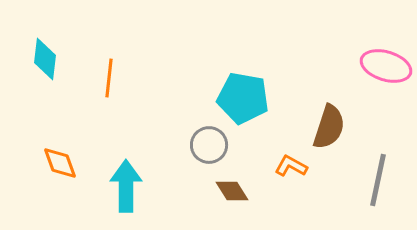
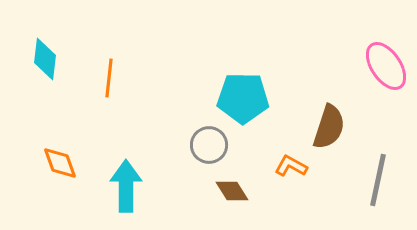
pink ellipse: rotated 39 degrees clockwise
cyan pentagon: rotated 9 degrees counterclockwise
